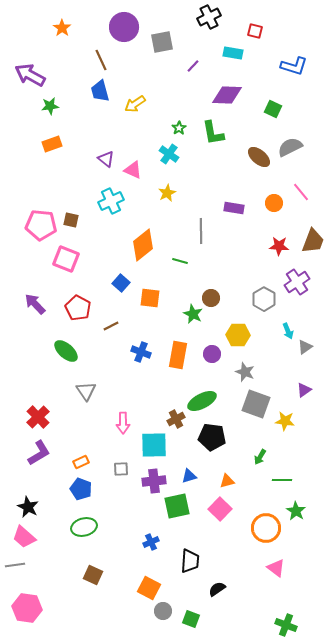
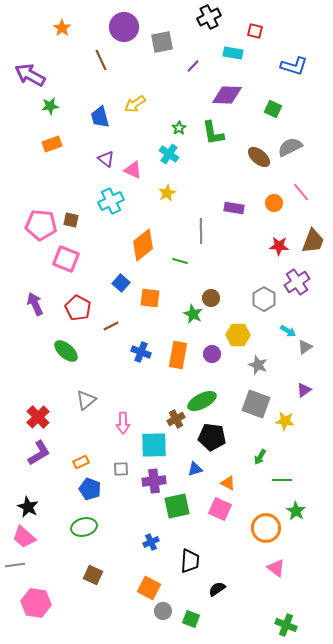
blue trapezoid at (100, 91): moved 26 px down
purple arrow at (35, 304): rotated 20 degrees clockwise
cyan arrow at (288, 331): rotated 35 degrees counterclockwise
gray star at (245, 372): moved 13 px right, 7 px up
gray triangle at (86, 391): moved 9 px down; rotated 25 degrees clockwise
blue triangle at (189, 476): moved 6 px right, 7 px up
orange triangle at (227, 481): moved 1 px right, 2 px down; rotated 42 degrees clockwise
blue pentagon at (81, 489): moved 9 px right
pink square at (220, 509): rotated 20 degrees counterclockwise
pink hexagon at (27, 608): moved 9 px right, 5 px up
